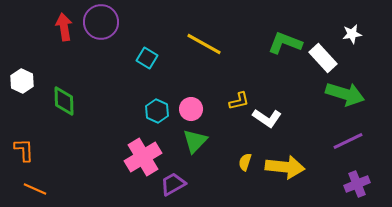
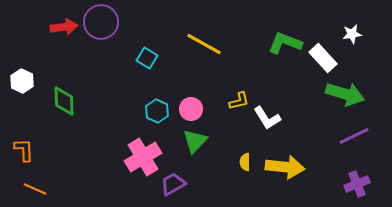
red arrow: rotated 92 degrees clockwise
white L-shape: rotated 24 degrees clockwise
purple line: moved 6 px right, 5 px up
yellow semicircle: rotated 18 degrees counterclockwise
